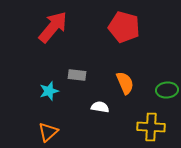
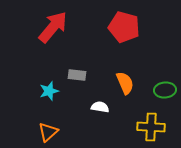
green ellipse: moved 2 px left
